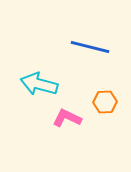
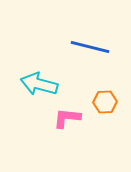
pink L-shape: rotated 20 degrees counterclockwise
